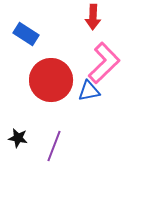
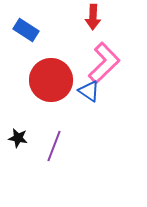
blue rectangle: moved 4 px up
blue triangle: rotated 45 degrees clockwise
